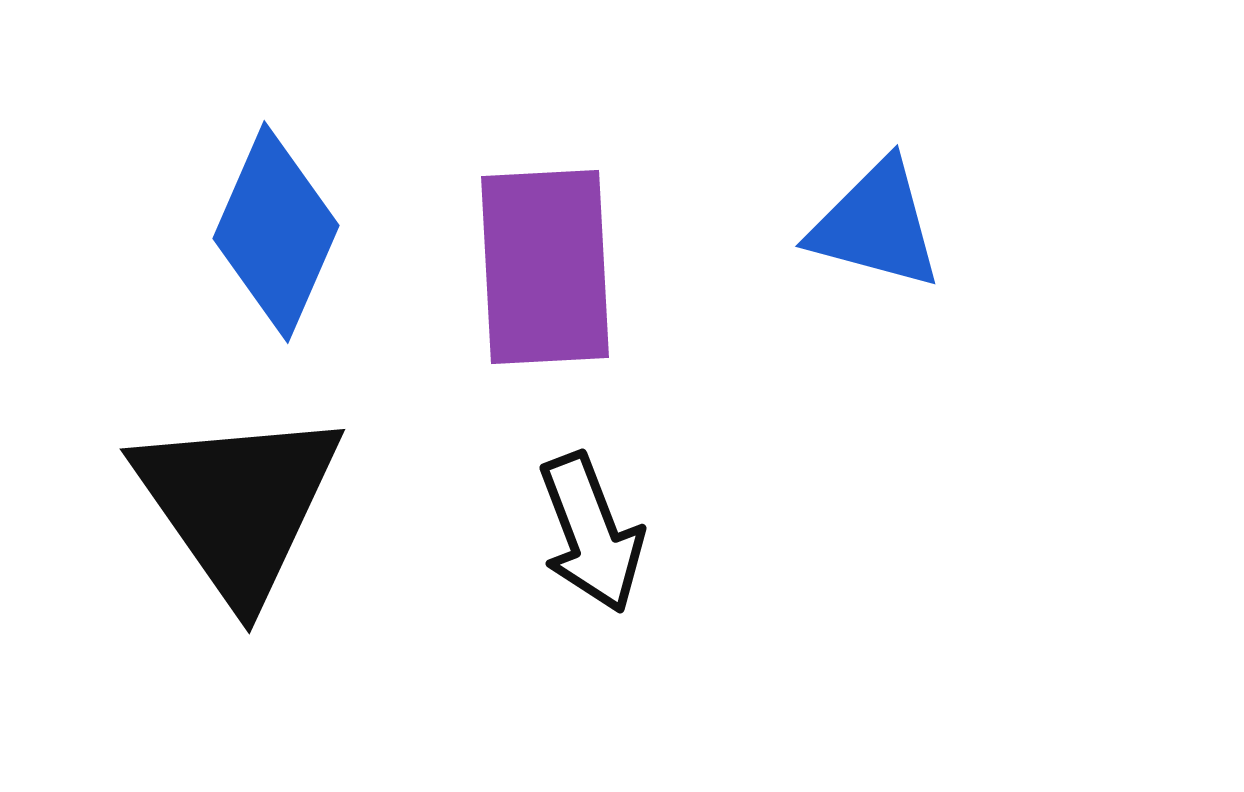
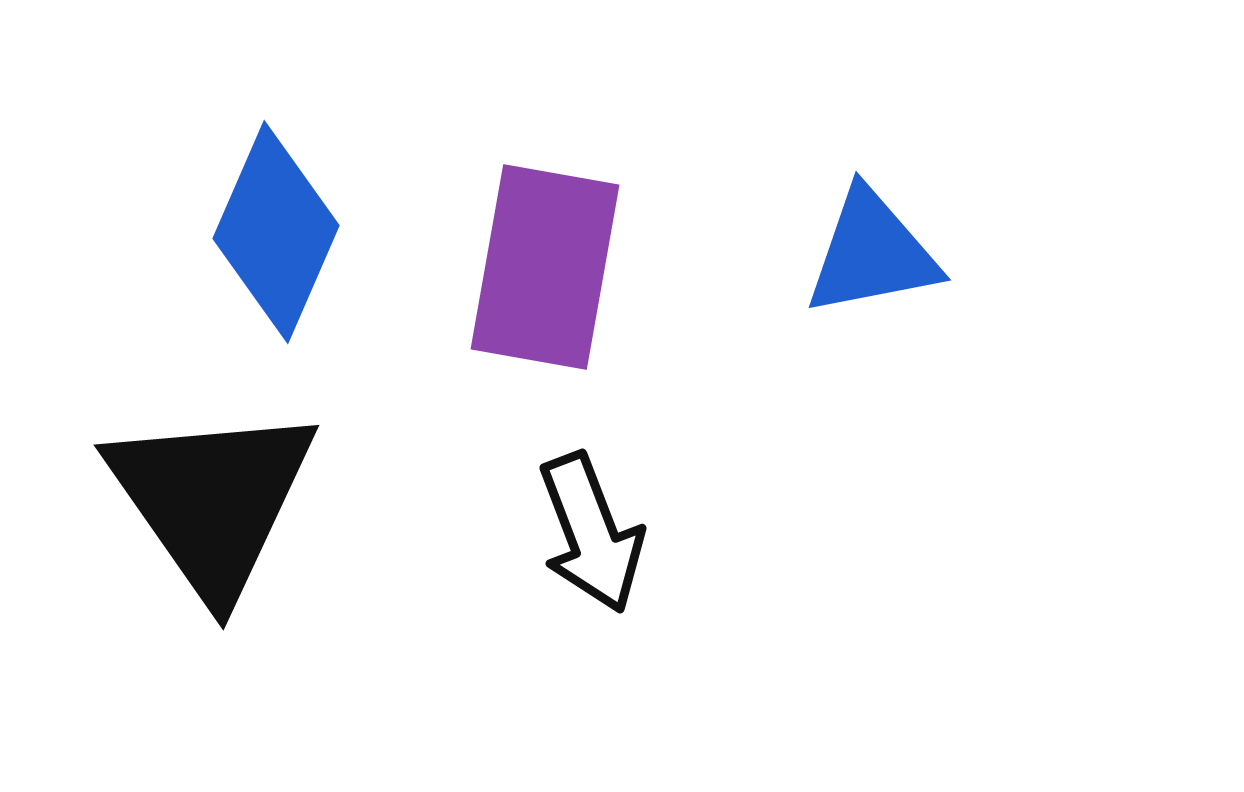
blue triangle: moved 4 px left, 28 px down; rotated 26 degrees counterclockwise
purple rectangle: rotated 13 degrees clockwise
black triangle: moved 26 px left, 4 px up
